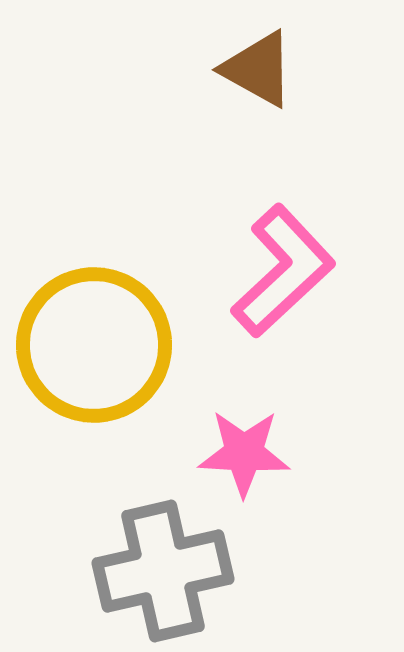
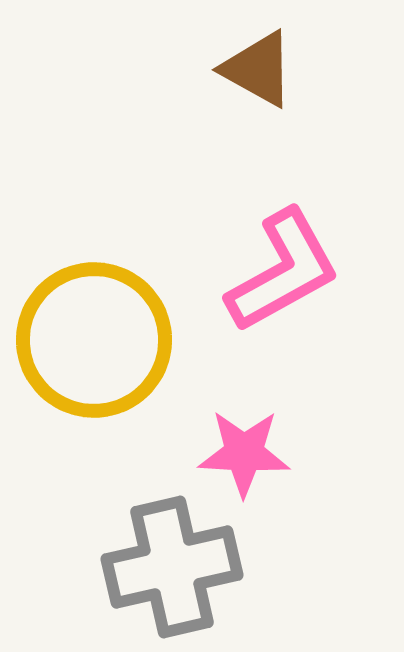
pink L-shape: rotated 14 degrees clockwise
yellow circle: moved 5 px up
gray cross: moved 9 px right, 4 px up
